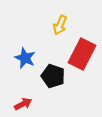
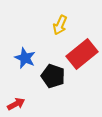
red rectangle: rotated 24 degrees clockwise
red arrow: moved 7 px left
